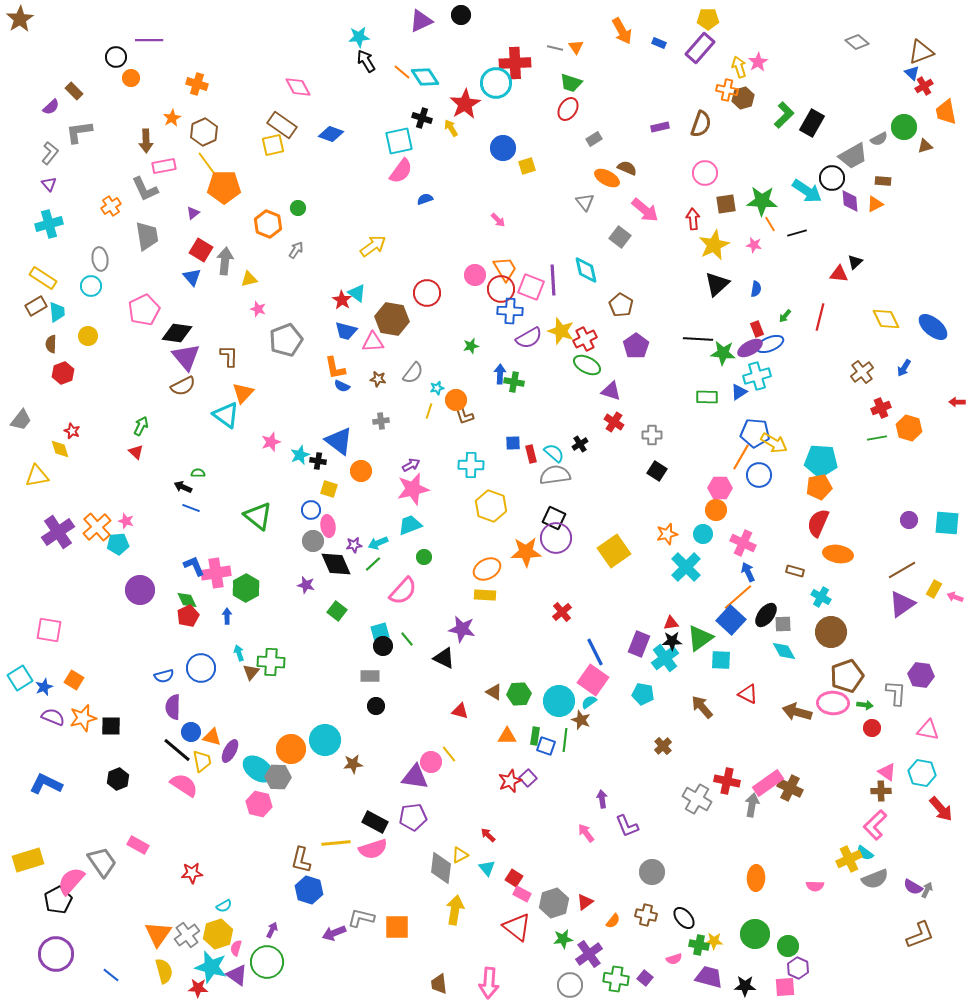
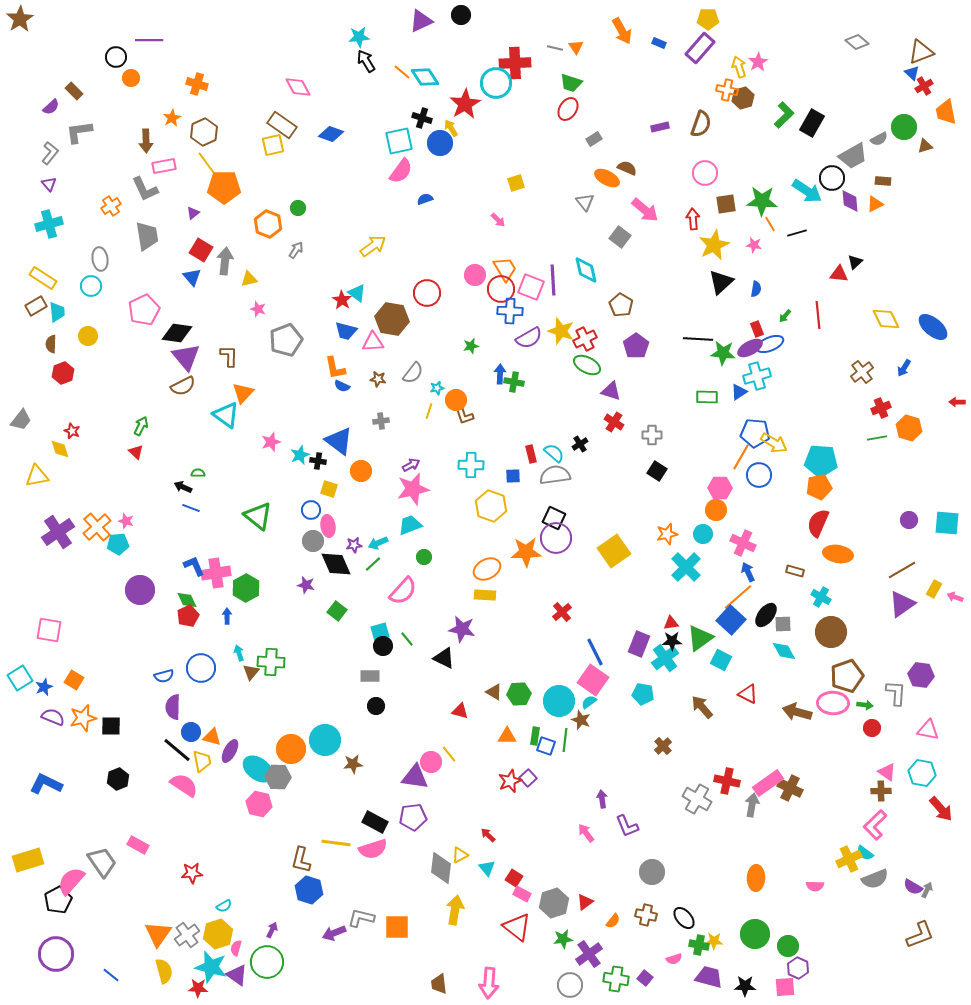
blue circle at (503, 148): moved 63 px left, 5 px up
yellow square at (527, 166): moved 11 px left, 17 px down
black triangle at (717, 284): moved 4 px right, 2 px up
red line at (820, 317): moved 2 px left, 2 px up; rotated 20 degrees counterclockwise
blue square at (513, 443): moved 33 px down
cyan square at (721, 660): rotated 25 degrees clockwise
yellow line at (336, 843): rotated 12 degrees clockwise
